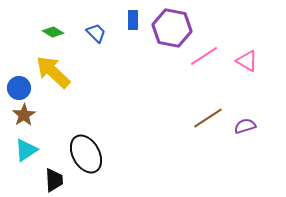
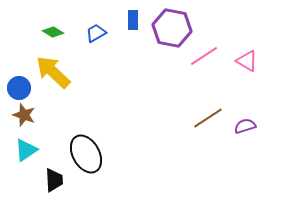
blue trapezoid: rotated 75 degrees counterclockwise
brown star: rotated 20 degrees counterclockwise
